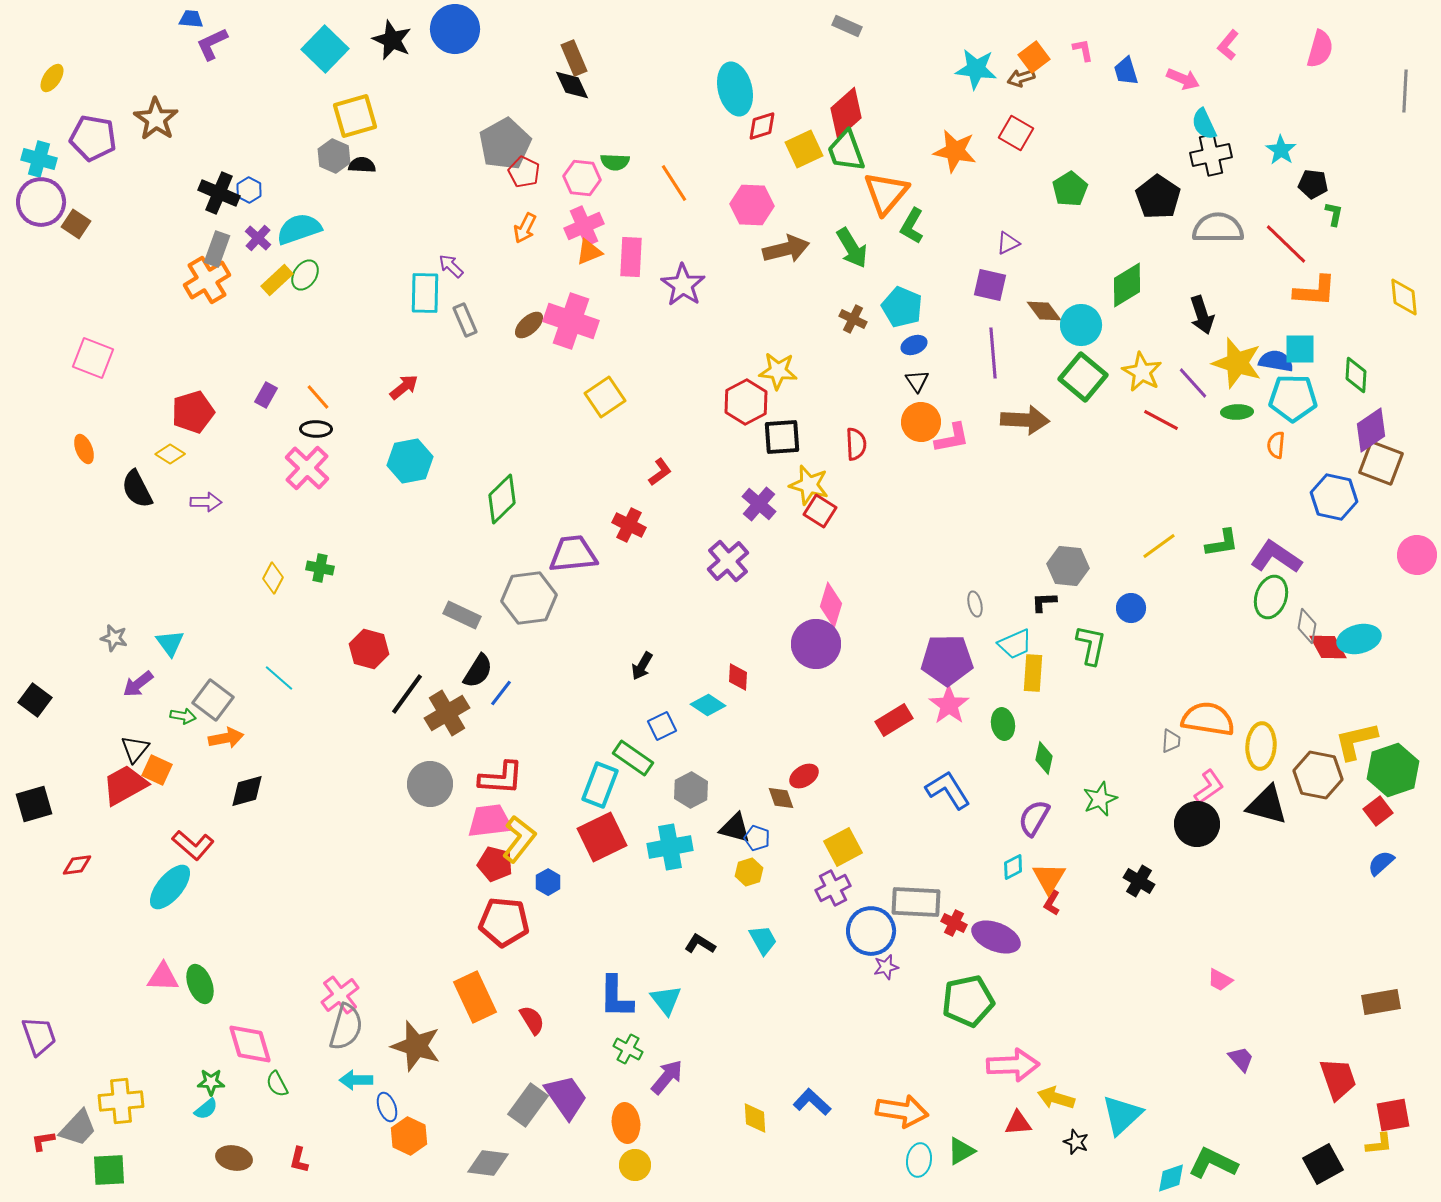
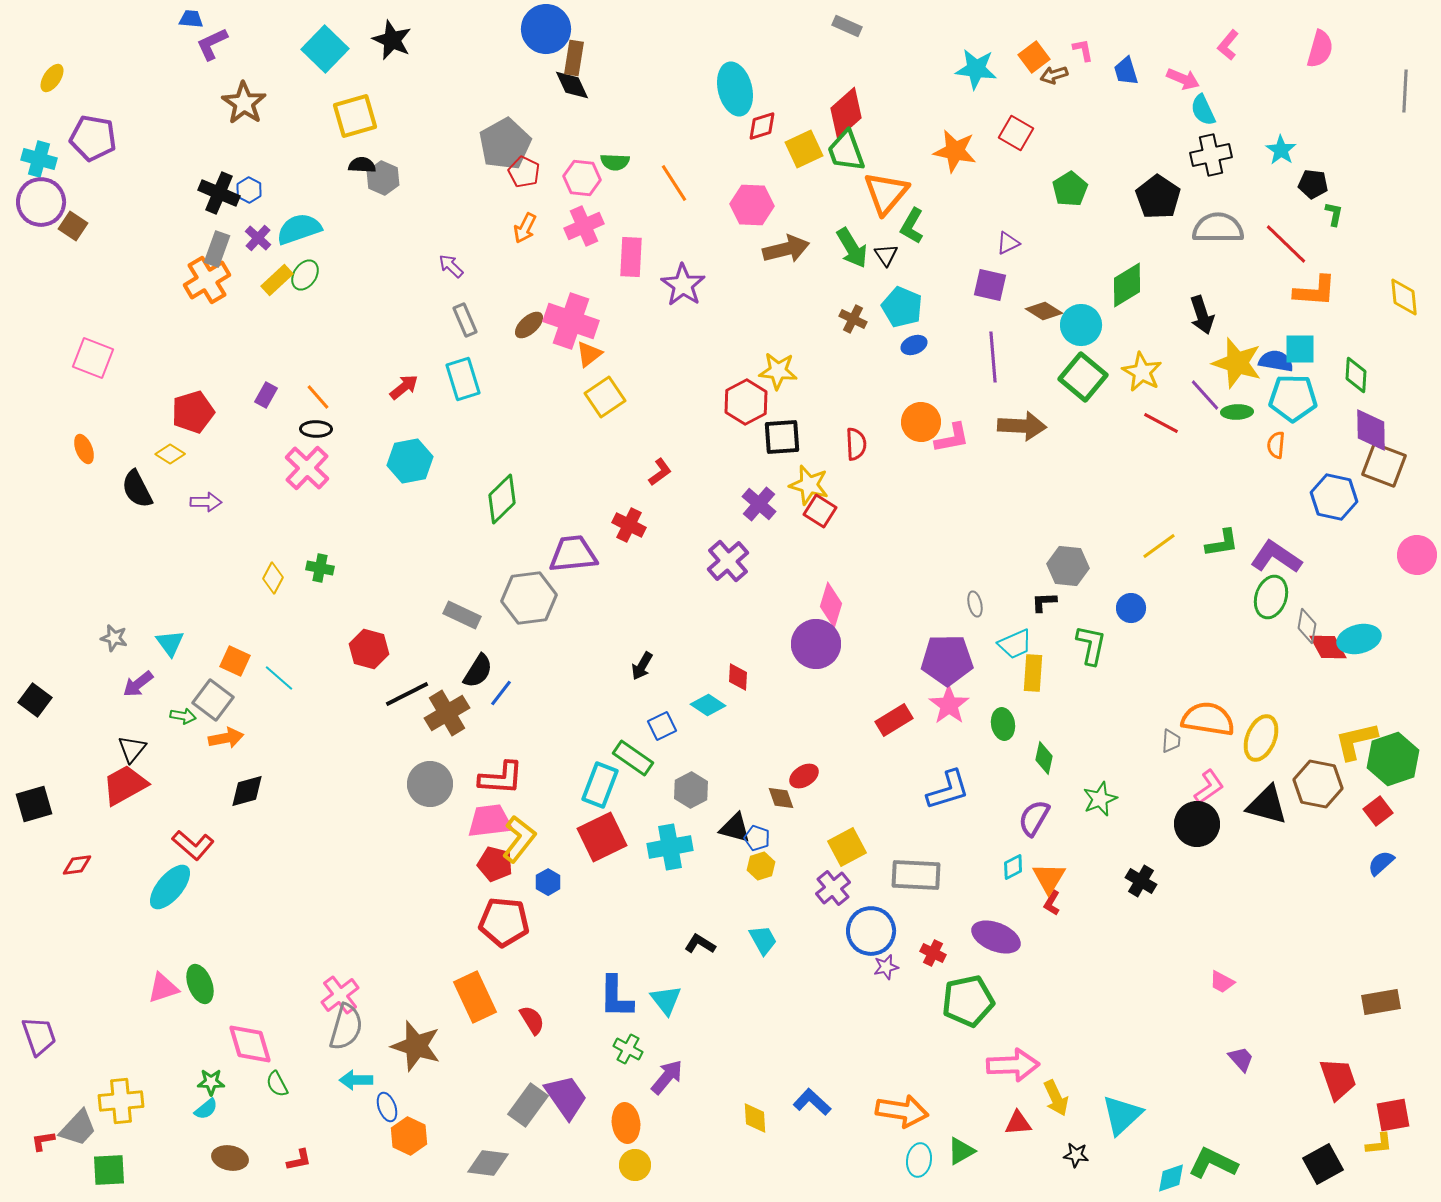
blue circle at (455, 29): moved 91 px right
brown rectangle at (574, 58): rotated 32 degrees clockwise
brown arrow at (1021, 78): moved 33 px right, 3 px up
brown star at (156, 119): moved 88 px right, 16 px up
cyan semicircle at (1204, 124): moved 1 px left, 14 px up
gray hexagon at (334, 156): moved 49 px right, 22 px down
brown square at (76, 224): moved 3 px left, 2 px down
orange triangle at (589, 252): moved 102 px down; rotated 16 degrees counterclockwise
cyan rectangle at (425, 293): moved 38 px right, 86 px down; rotated 18 degrees counterclockwise
brown diamond at (1044, 311): rotated 21 degrees counterclockwise
purple line at (993, 353): moved 4 px down
black triangle at (917, 381): moved 31 px left, 126 px up
purple line at (1193, 383): moved 12 px right, 12 px down
brown arrow at (1025, 420): moved 3 px left, 6 px down
red line at (1161, 420): moved 3 px down
purple diamond at (1371, 430): rotated 57 degrees counterclockwise
brown square at (1381, 463): moved 3 px right, 2 px down
black line at (407, 694): rotated 27 degrees clockwise
yellow ellipse at (1261, 746): moved 8 px up; rotated 18 degrees clockwise
black triangle at (135, 749): moved 3 px left
orange square at (157, 770): moved 78 px right, 109 px up
green hexagon at (1393, 770): moved 11 px up
brown hexagon at (1318, 775): moved 9 px down
blue L-shape at (948, 790): rotated 105 degrees clockwise
yellow square at (843, 847): moved 4 px right
yellow hexagon at (749, 872): moved 12 px right, 6 px up
black cross at (1139, 881): moved 2 px right
purple cross at (833, 888): rotated 12 degrees counterclockwise
gray rectangle at (916, 902): moved 27 px up
red cross at (954, 923): moved 21 px left, 30 px down
pink triangle at (163, 977): moved 11 px down; rotated 20 degrees counterclockwise
pink trapezoid at (1220, 980): moved 2 px right, 2 px down
yellow arrow at (1056, 1098): rotated 132 degrees counterclockwise
black star at (1076, 1142): moved 13 px down; rotated 15 degrees counterclockwise
brown ellipse at (234, 1158): moved 4 px left
red L-shape at (299, 1160): rotated 116 degrees counterclockwise
